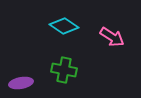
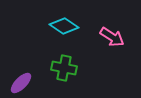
green cross: moved 2 px up
purple ellipse: rotated 35 degrees counterclockwise
